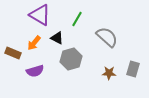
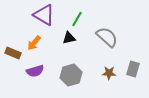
purple triangle: moved 4 px right
black triangle: moved 12 px right; rotated 40 degrees counterclockwise
gray hexagon: moved 16 px down
